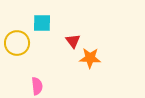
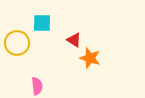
red triangle: moved 1 px right, 1 px up; rotated 21 degrees counterclockwise
orange star: rotated 15 degrees clockwise
